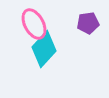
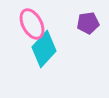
pink ellipse: moved 2 px left
